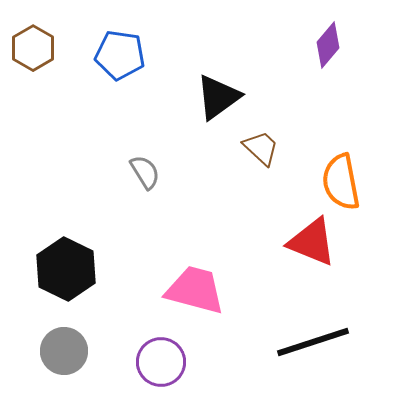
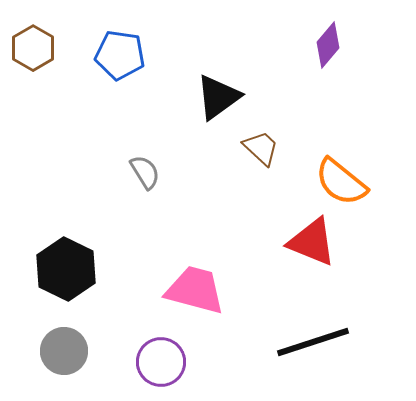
orange semicircle: rotated 40 degrees counterclockwise
